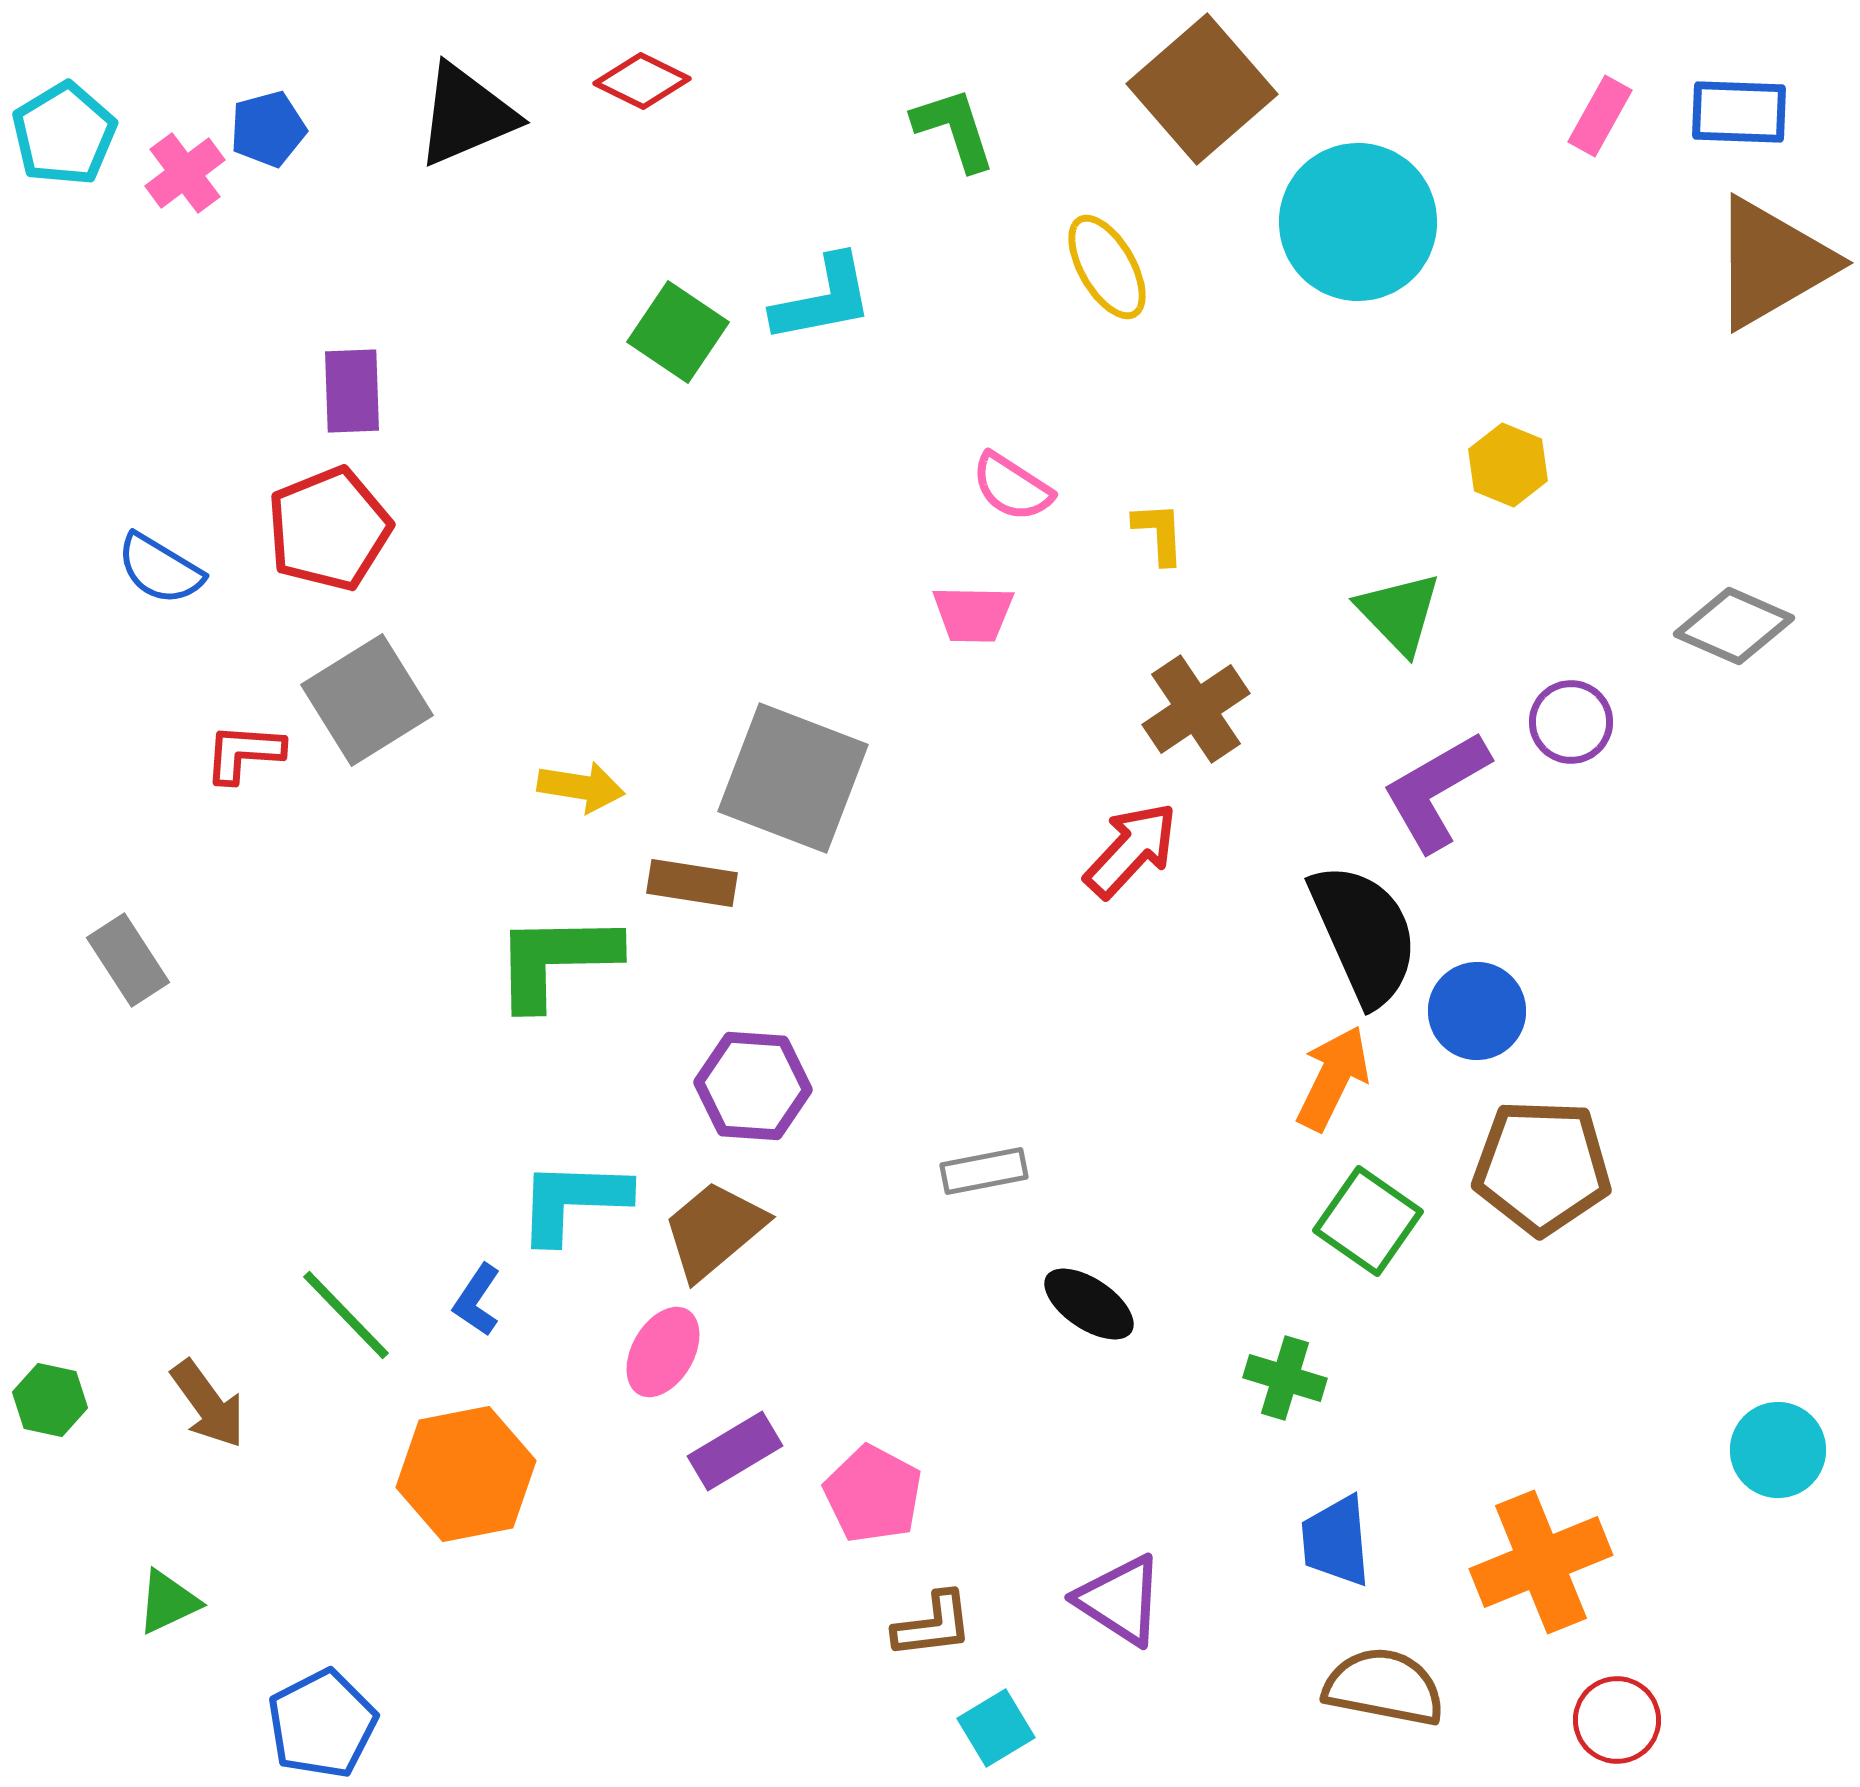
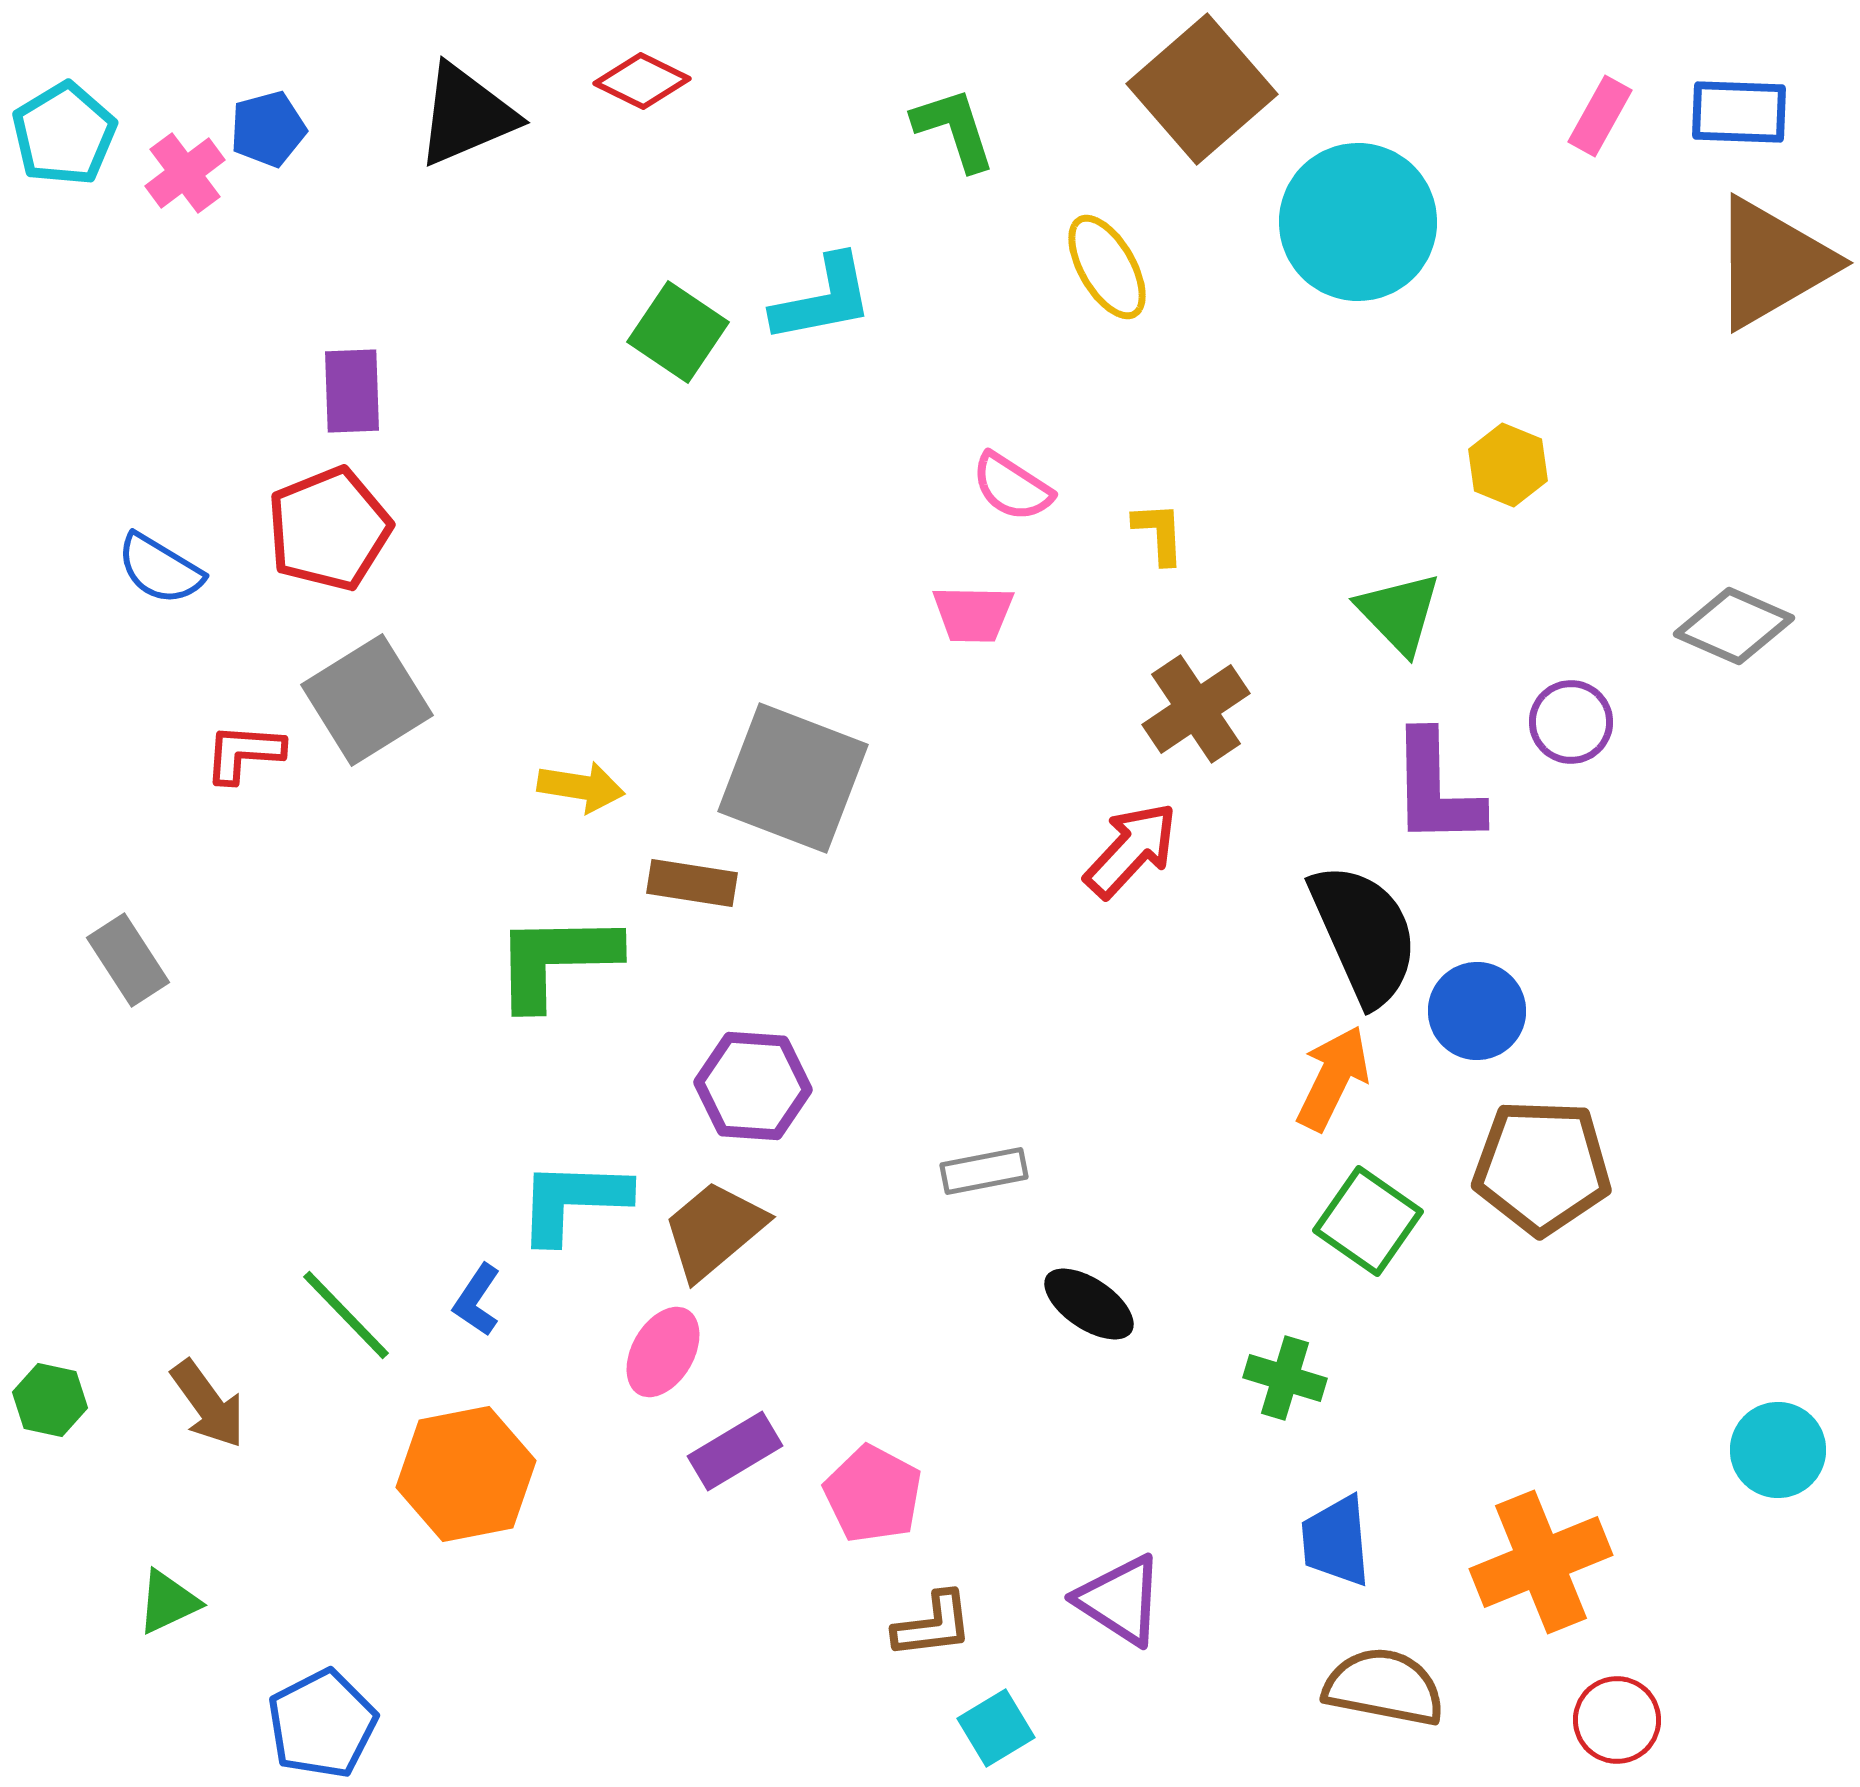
purple L-shape at (1436, 791): moved 2 px up; rotated 61 degrees counterclockwise
